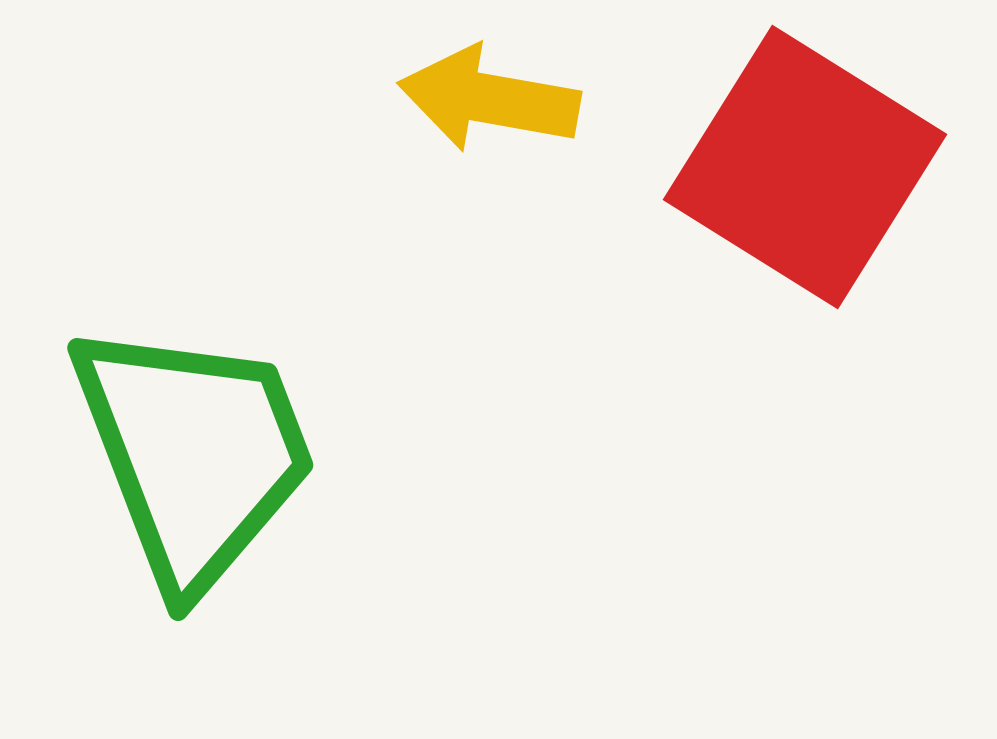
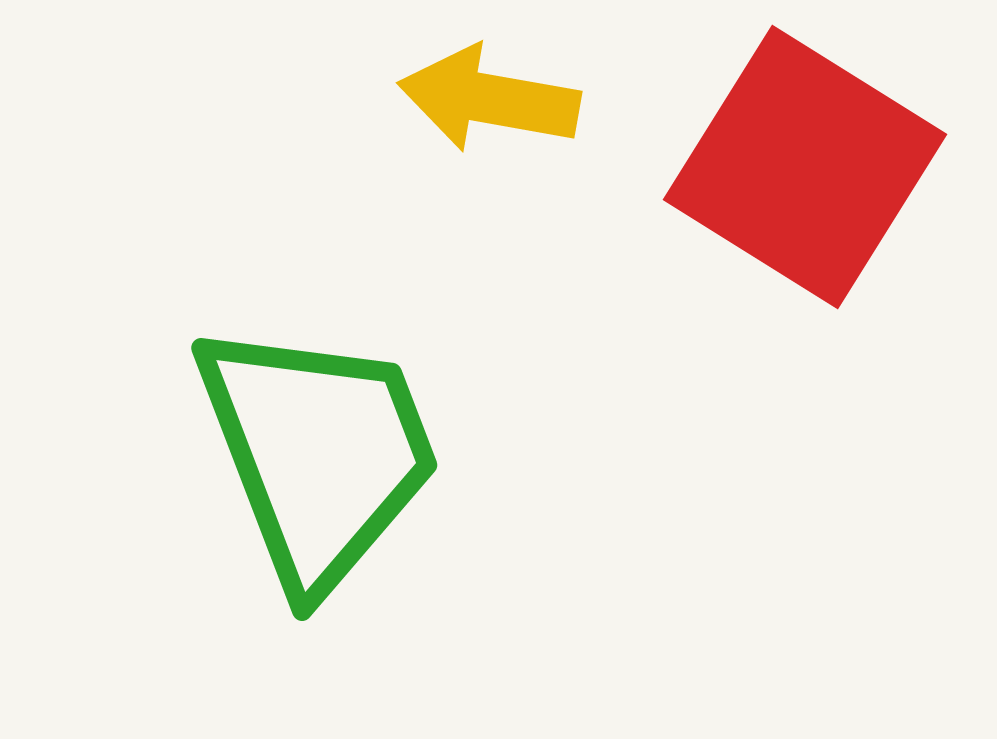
green trapezoid: moved 124 px right
